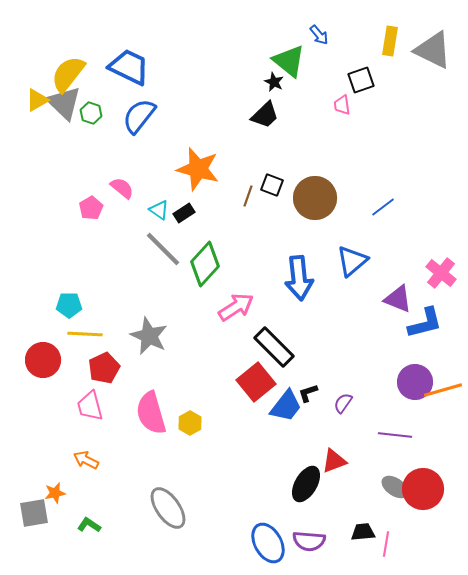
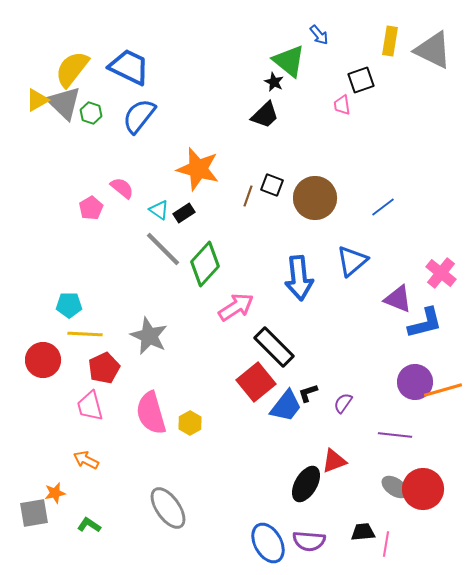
yellow semicircle at (68, 74): moved 4 px right, 5 px up
